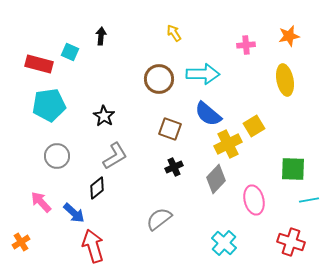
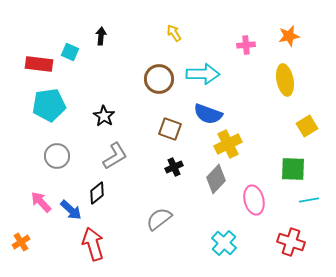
red rectangle: rotated 8 degrees counterclockwise
blue semicircle: rotated 20 degrees counterclockwise
yellow square: moved 53 px right
black diamond: moved 5 px down
blue arrow: moved 3 px left, 3 px up
red arrow: moved 2 px up
